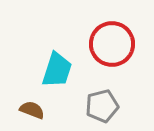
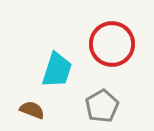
gray pentagon: rotated 16 degrees counterclockwise
